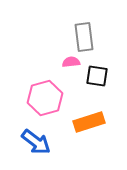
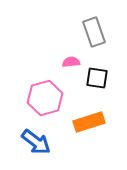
gray rectangle: moved 10 px right, 5 px up; rotated 12 degrees counterclockwise
black square: moved 2 px down
